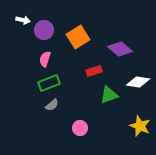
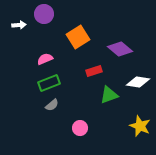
white arrow: moved 4 px left, 5 px down; rotated 16 degrees counterclockwise
purple circle: moved 16 px up
pink semicircle: rotated 49 degrees clockwise
